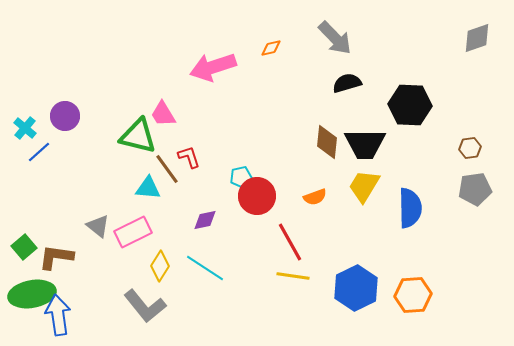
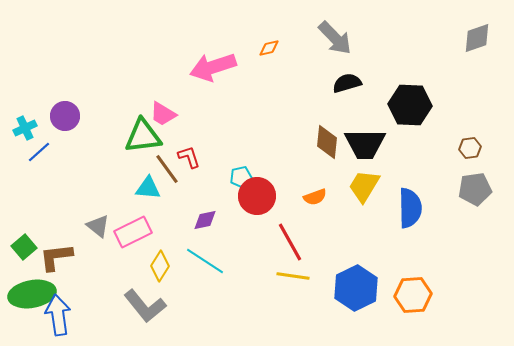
orange diamond: moved 2 px left
pink trapezoid: rotated 28 degrees counterclockwise
cyan cross: rotated 25 degrees clockwise
green triangle: moved 5 px right; rotated 21 degrees counterclockwise
brown L-shape: rotated 15 degrees counterclockwise
cyan line: moved 7 px up
